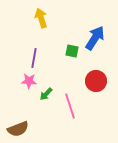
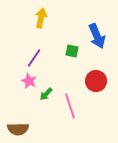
yellow arrow: rotated 30 degrees clockwise
blue arrow: moved 2 px right, 2 px up; rotated 125 degrees clockwise
purple line: rotated 24 degrees clockwise
pink star: rotated 21 degrees clockwise
brown semicircle: rotated 20 degrees clockwise
